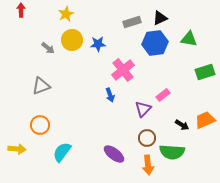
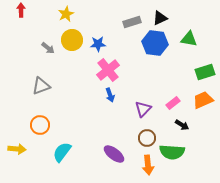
blue hexagon: rotated 15 degrees clockwise
pink cross: moved 15 px left
pink rectangle: moved 10 px right, 8 px down
orange trapezoid: moved 2 px left, 20 px up
